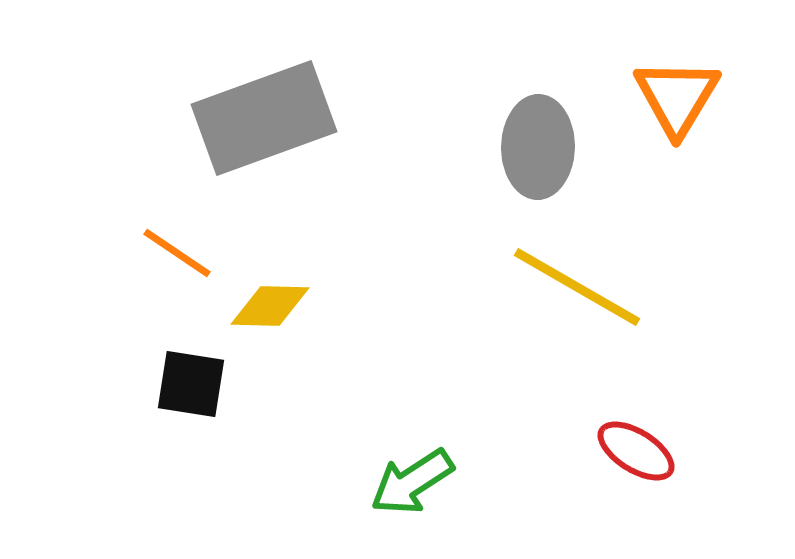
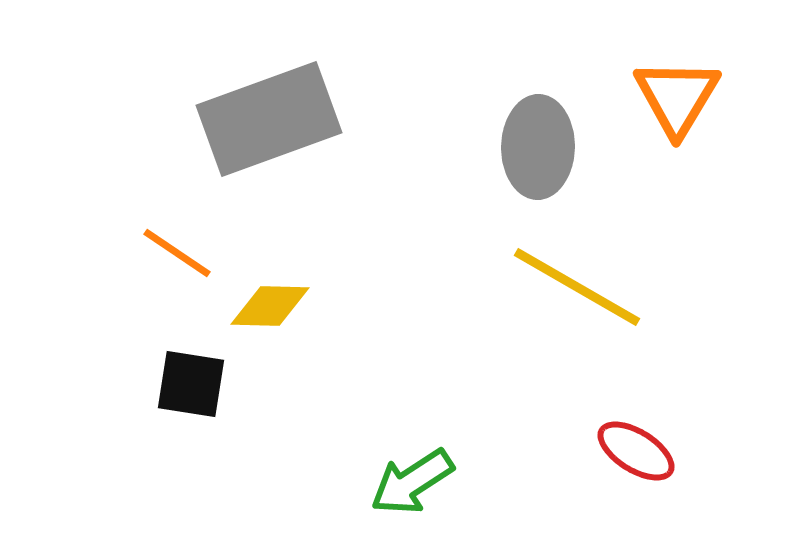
gray rectangle: moved 5 px right, 1 px down
